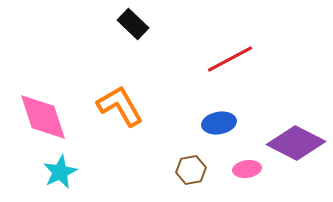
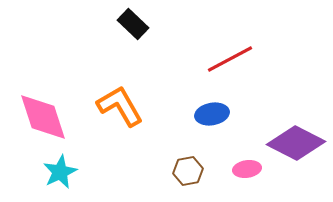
blue ellipse: moved 7 px left, 9 px up
brown hexagon: moved 3 px left, 1 px down
